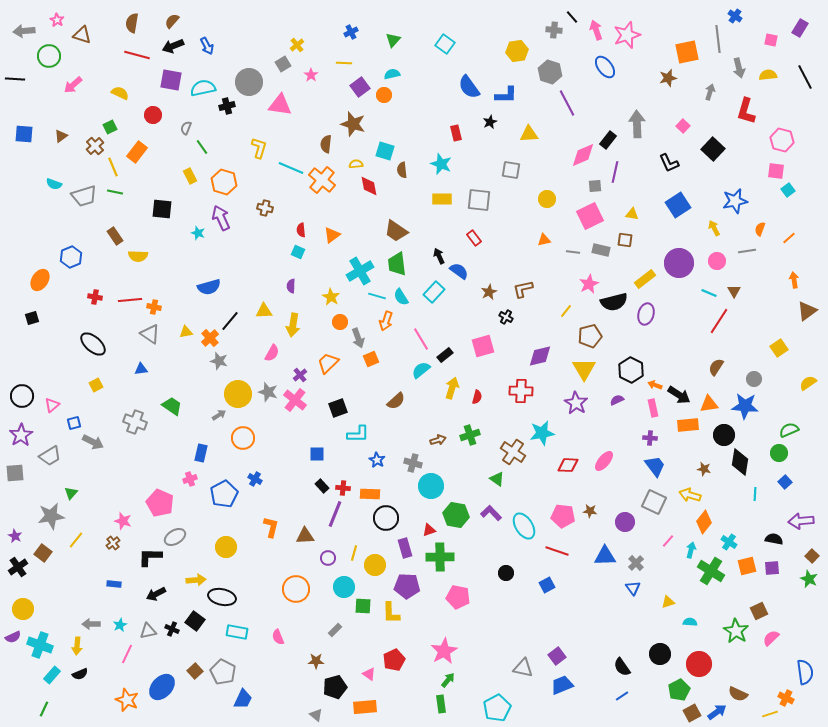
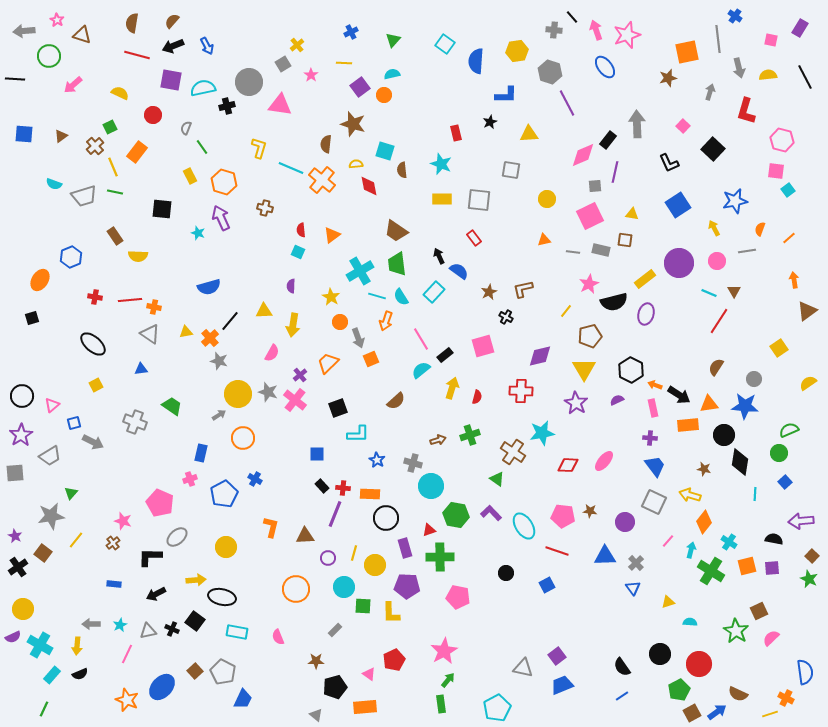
blue semicircle at (469, 87): moved 7 px right, 26 px up; rotated 40 degrees clockwise
gray ellipse at (175, 537): moved 2 px right; rotated 10 degrees counterclockwise
cyan cross at (40, 645): rotated 10 degrees clockwise
